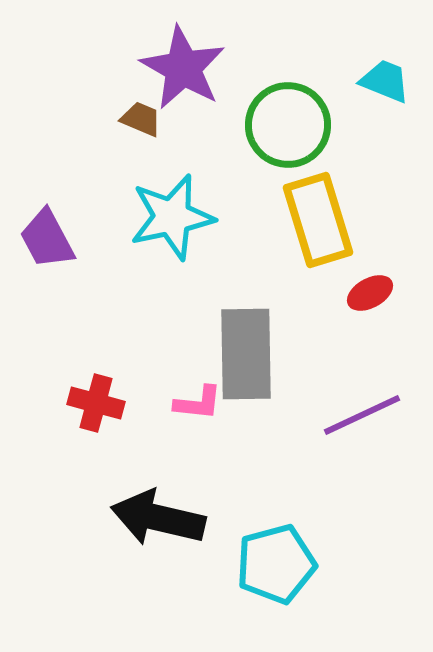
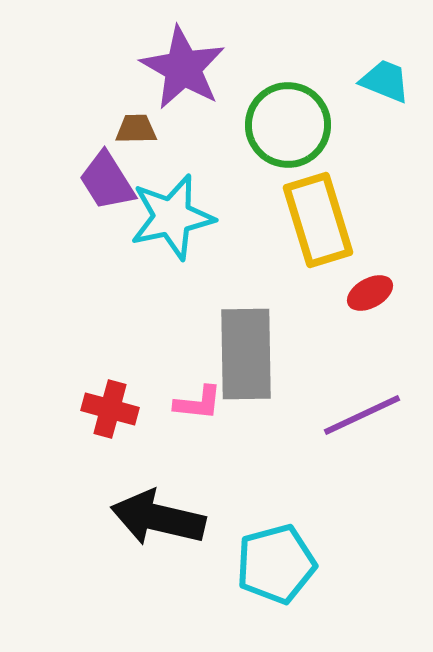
brown trapezoid: moved 5 px left, 10 px down; rotated 24 degrees counterclockwise
purple trapezoid: moved 60 px right, 58 px up; rotated 4 degrees counterclockwise
red cross: moved 14 px right, 6 px down
